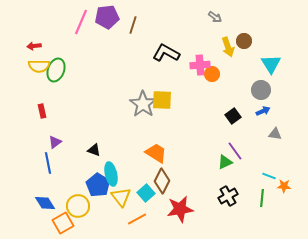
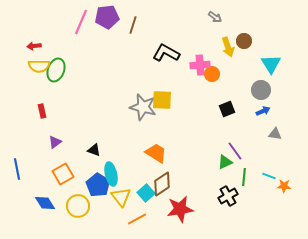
gray star: moved 3 px down; rotated 20 degrees counterclockwise
black square: moved 6 px left, 7 px up; rotated 14 degrees clockwise
blue line: moved 31 px left, 6 px down
brown diamond: moved 3 px down; rotated 30 degrees clockwise
green line: moved 18 px left, 21 px up
orange square: moved 49 px up
